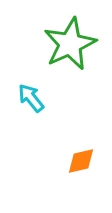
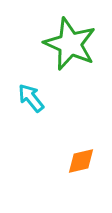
green star: rotated 24 degrees counterclockwise
